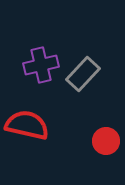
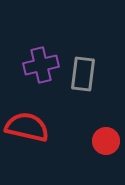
gray rectangle: rotated 36 degrees counterclockwise
red semicircle: moved 2 px down
